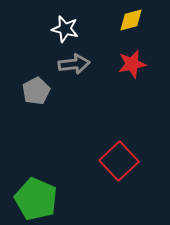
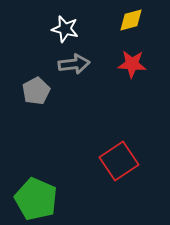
red star: rotated 16 degrees clockwise
red square: rotated 9 degrees clockwise
